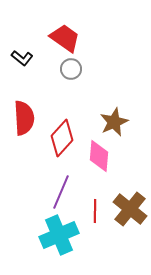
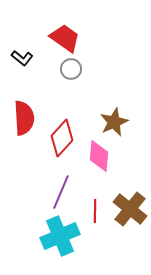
cyan cross: moved 1 px right, 1 px down
